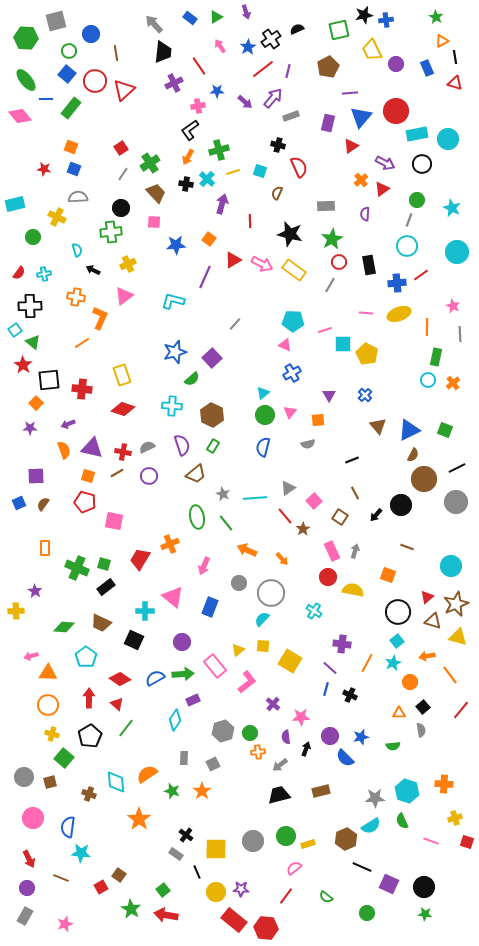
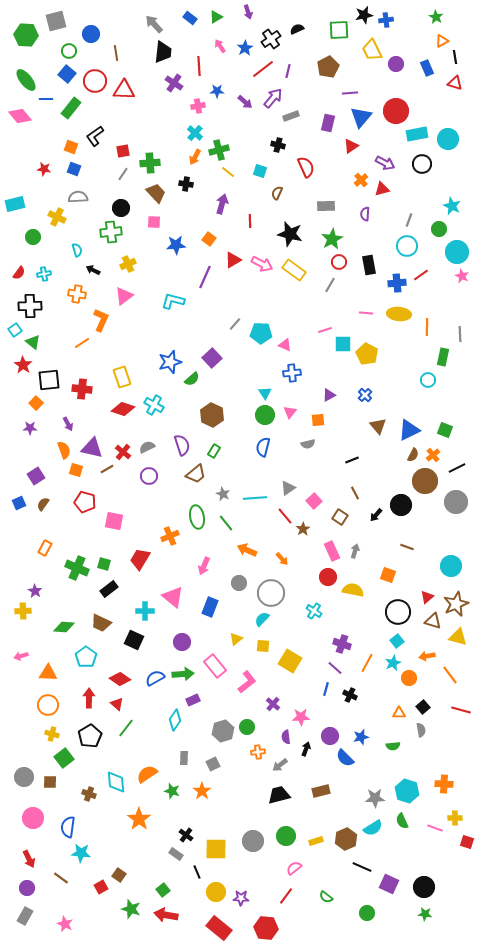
purple arrow at (246, 12): moved 2 px right
green square at (339, 30): rotated 10 degrees clockwise
green hexagon at (26, 38): moved 3 px up
blue star at (248, 47): moved 3 px left, 1 px down
red line at (199, 66): rotated 30 degrees clockwise
purple cross at (174, 83): rotated 30 degrees counterclockwise
red triangle at (124, 90): rotated 45 degrees clockwise
black L-shape at (190, 130): moved 95 px left, 6 px down
red square at (121, 148): moved 2 px right, 3 px down; rotated 24 degrees clockwise
orange arrow at (188, 157): moved 7 px right
green cross at (150, 163): rotated 30 degrees clockwise
red semicircle at (299, 167): moved 7 px right
yellow line at (233, 172): moved 5 px left; rotated 56 degrees clockwise
cyan cross at (207, 179): moved 12 px left, 46 px up
red triangle at (382, 189): rotated 21 degrees clockwise
green circle at (417, 200): moved 22 px right, 29 px down
cyan star at (452, 208): moved 2 px up
orange cross at (76, 297): moved 1 px right, 3 px up
pink star at (453, 306): moved 9 px right, 30 px up
yellow ellipse at (399, 314): rotated 25 degrees clockwise
orange L-shape at (100, 318): moved 1 px right, 2 px down
cyan pentagon at (293, 321): moved 32 px left, 12 px down
blue star at (175, 352): moved 5 px left, 10 px down
green rectangle at (436, 357): moved 7 px right
blue cross at (292, 373): rotated 24 degrees clockwise
yellow rectangle at (122, 375): moved 2 px down
orange cross at (453, 383): moved 20 px left, 72 px down
cyan triangle at (263, 393): moved 2 px right; rotated 24 degrees counterclockwise
purple triangle at (329, 395): rotated 32 degrees clockwise
cyan cross at (172, 406): moved 18 px left, 1 px up; rotated 24 degrees clockwise
purple arrow at (68, 424): rotated 96 degrees counterclockwise
green rectangle at (213, 446): moved 1 px right, 5 px down
red cross at (123, 452): rotated 28 degrees clockwise
brown line at (117, 473): moved 10 px left, 4 px up
purple square at (36, 476): rotated 30 degrees counterclockwise
orange square at (88, 476): moved 12 px left, 6 px up
brown circle at (424, 479): moved 1 px right, 2 px down
orange cross at (170, 544): moved 8 px up
orange rectangle at (45, 548): rotated 28 degrees clockwise
black rectangle at (106, 587): moved 3 px right, 2 px down
yellow cross at (16, 611): moved 7 px right
purple cross at (342, 644): rotated 12 degrees clockwise
yellow triangle at (238, 650): moved 2 px left, 11 px up
pink arrow at (31, 656): moved 10 px left
purple line at (330, 668): moved 5 px right
orange circle at (410, 682): moved 1 px left, 4 px up
red line at (461, 710): rotated 66 degrees clockwise
green circle at (250, 733): moved 3 px left, 6 px up
green square at (64, 758): rotated 12 degrees clockwise
brown square at (50, 782): rotated 16 degrees clockwise
yellow cross at (455, 818): rotated 16 degrees clockwise
cyan semicircle at (371, 826): moved 2 px right, 2 px down
pink line at (431, 841): moved 4 px right, 13 px up
yellow rectangle at (308, 844): moved 8 px right, 3 px up
brown line at (61, 878): rotated 14 degrees clockwise
purple star at (241, 889): moved 9 px down
green star at (131, 909): rotated 12 degrees counterclockwise
red rectangle at (234, 920): moved 15 px left, 8 px down
pink star at (65, 924): rotated 28 degrees counterclockwise
